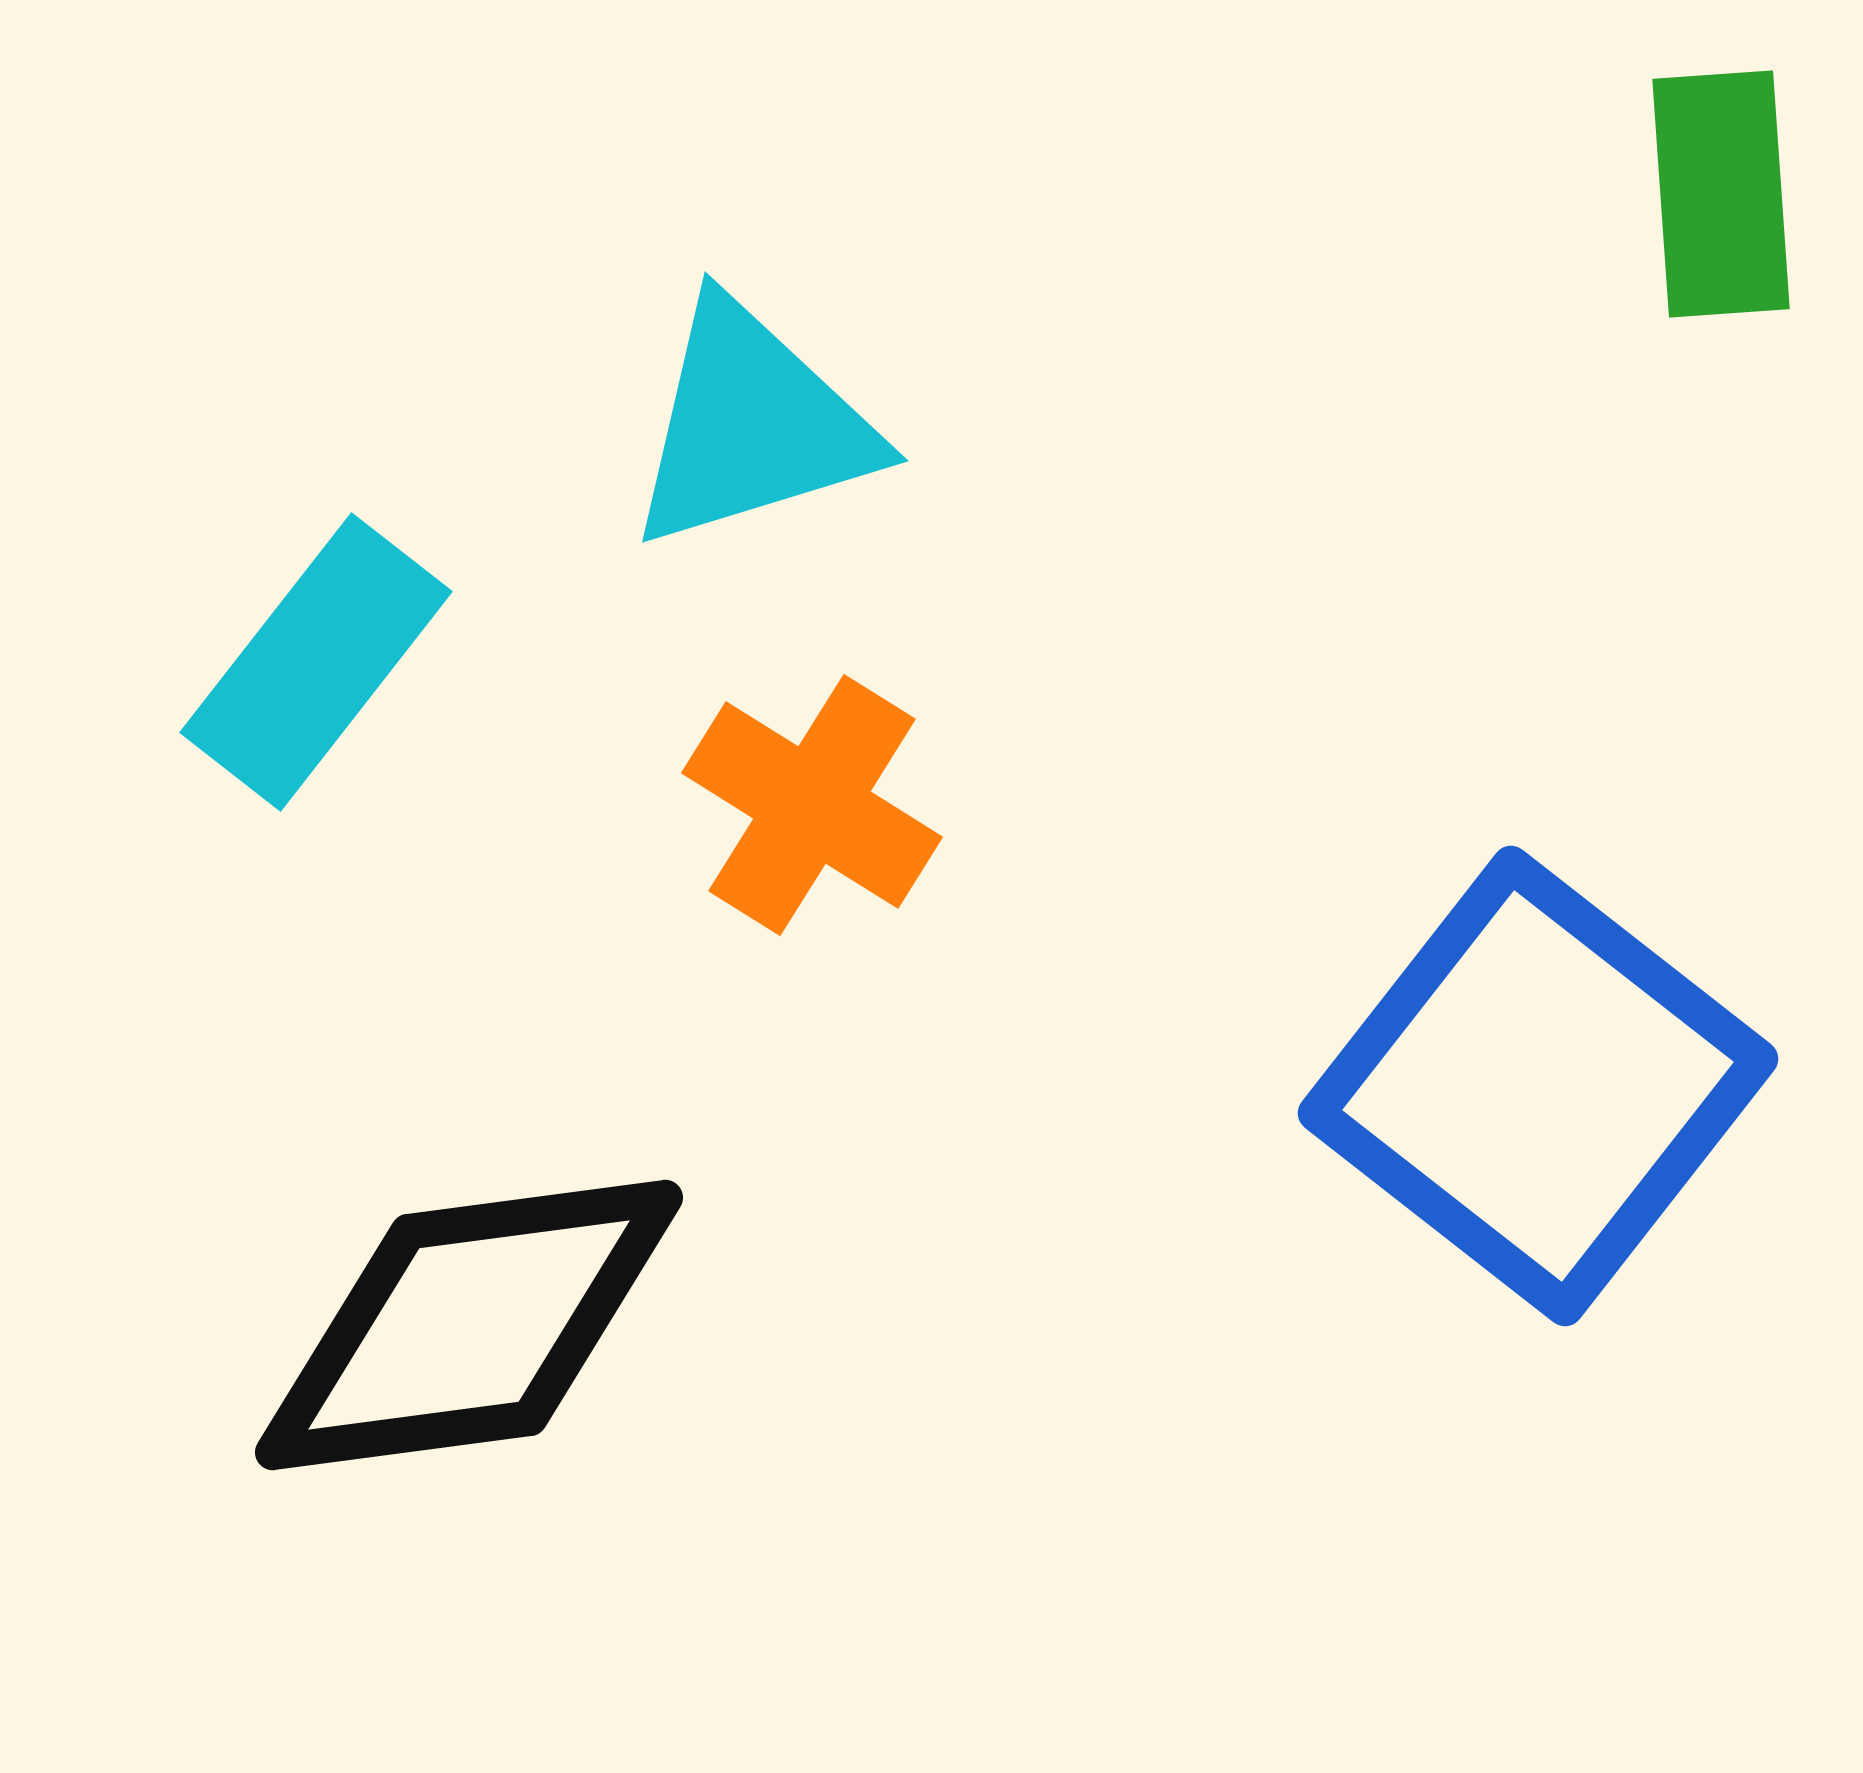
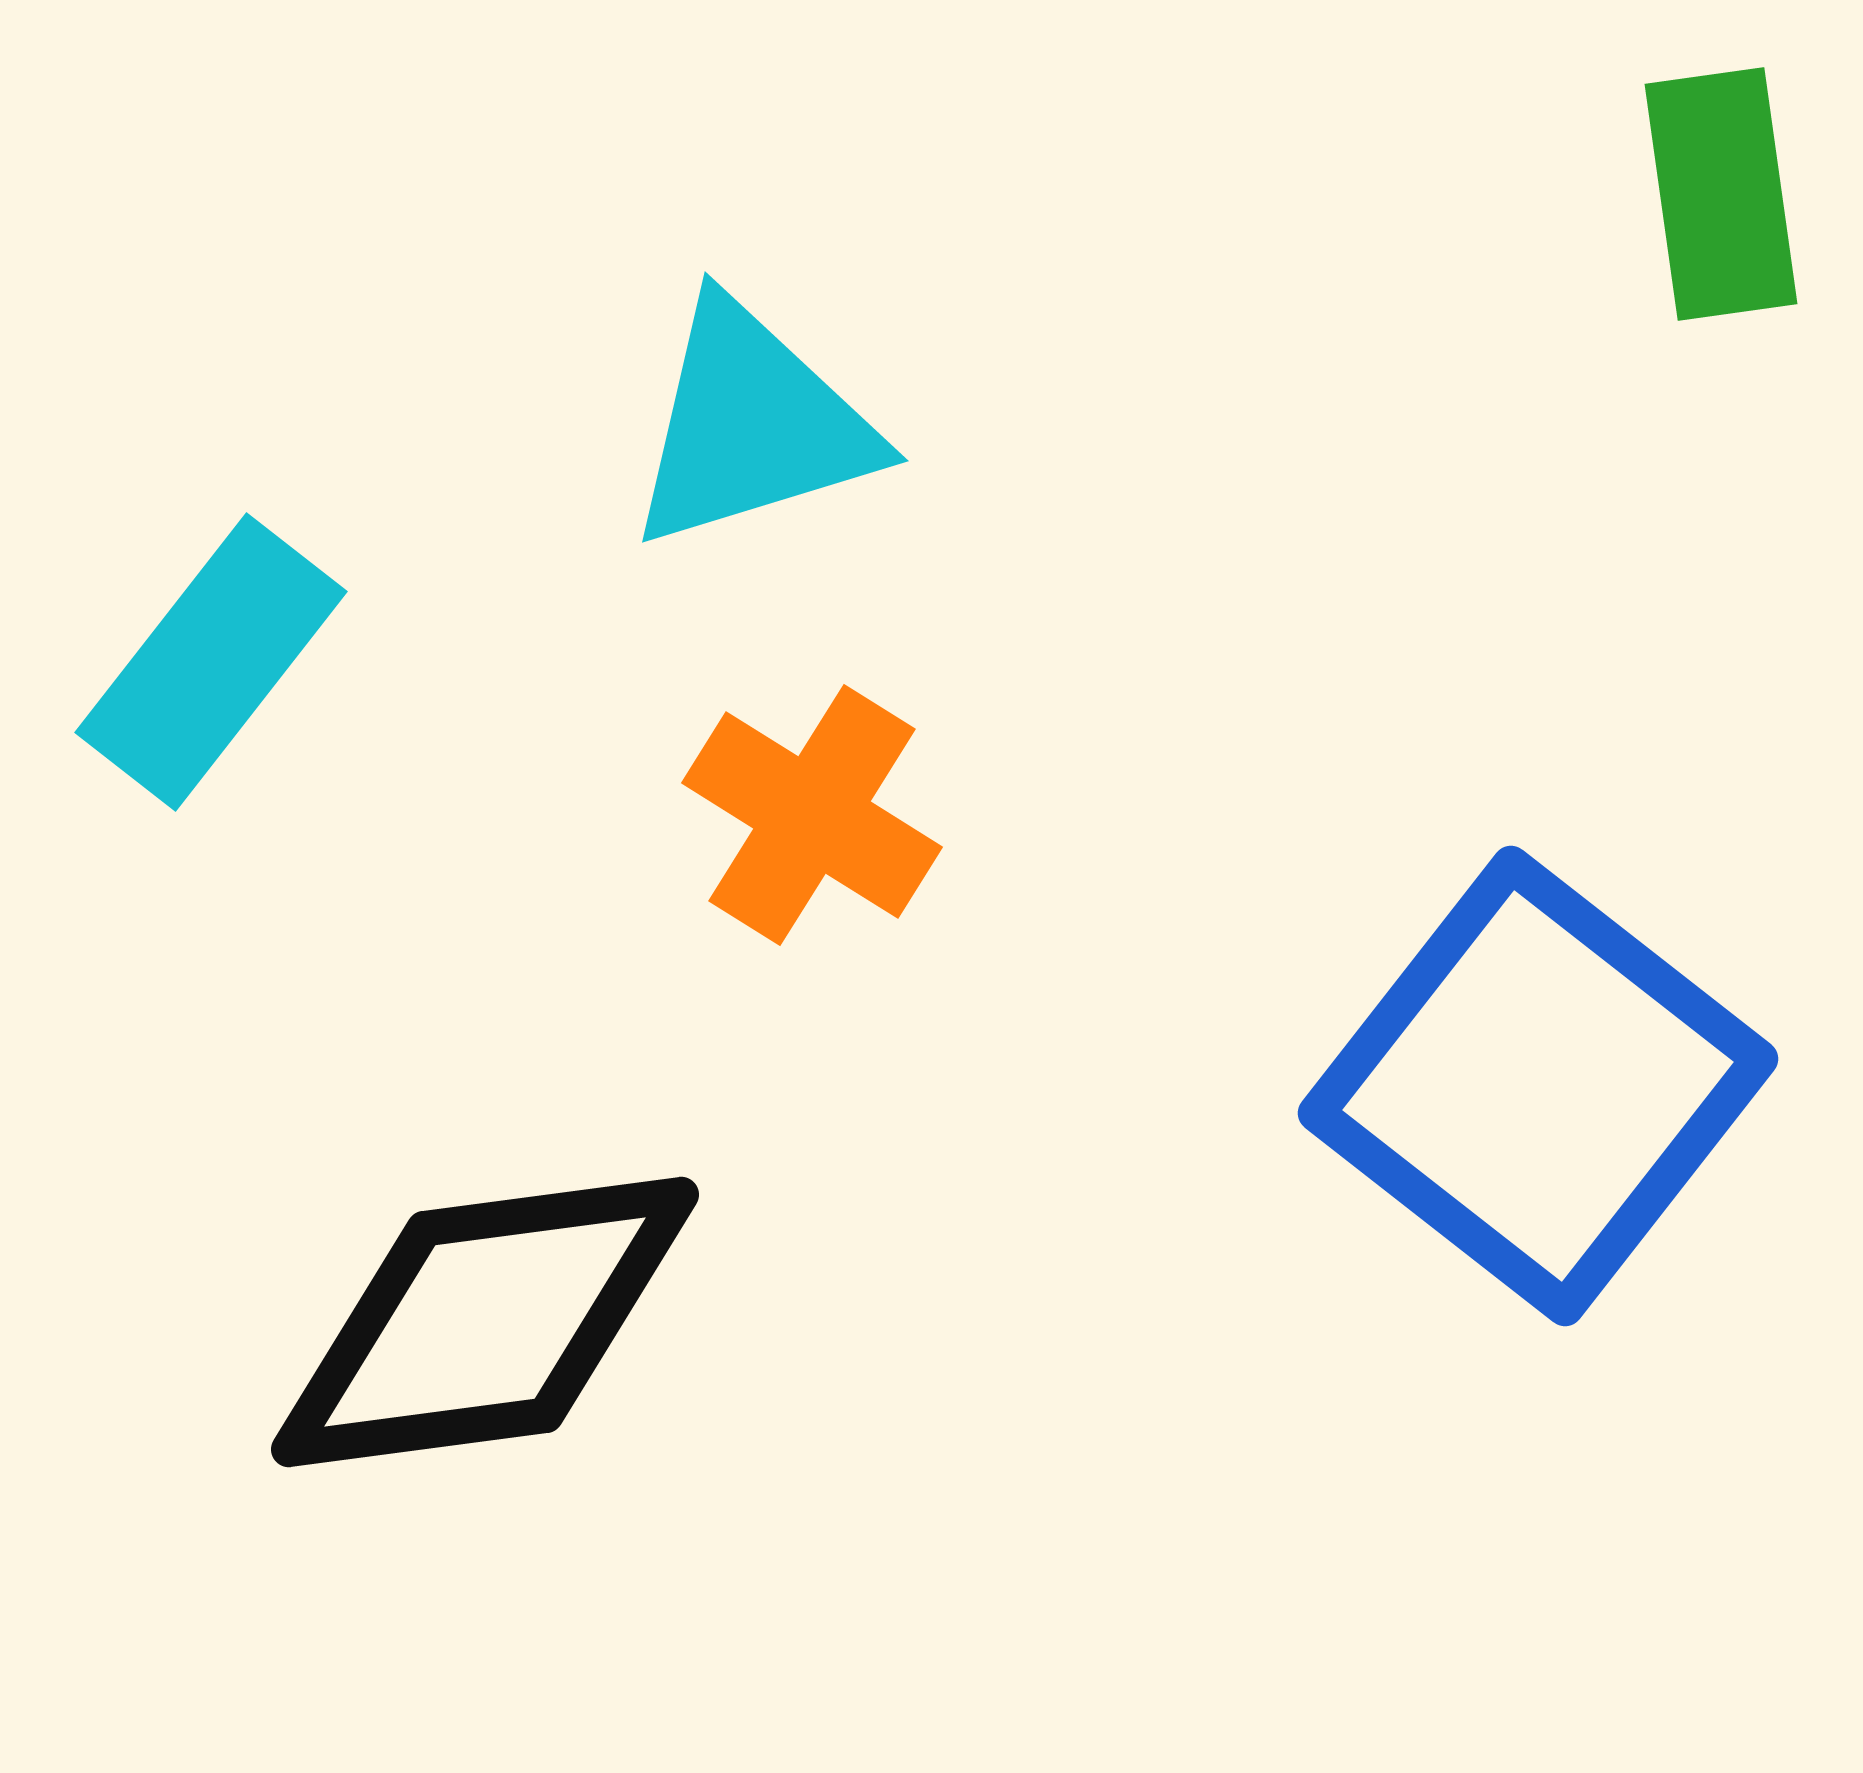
green rectangle: rotated 4 degrees counterclockwise
cyan rectangle: moved 105 px left
orange cross: moved 10 px down
black diamond: moved 16 px right, 3 px up
